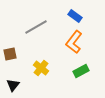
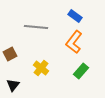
gray line: rotated 35 degrees clockwise
brown square: rotated 16 degrees counterclockwise
green rectangle: rotated 21 degrees counterclockwise
